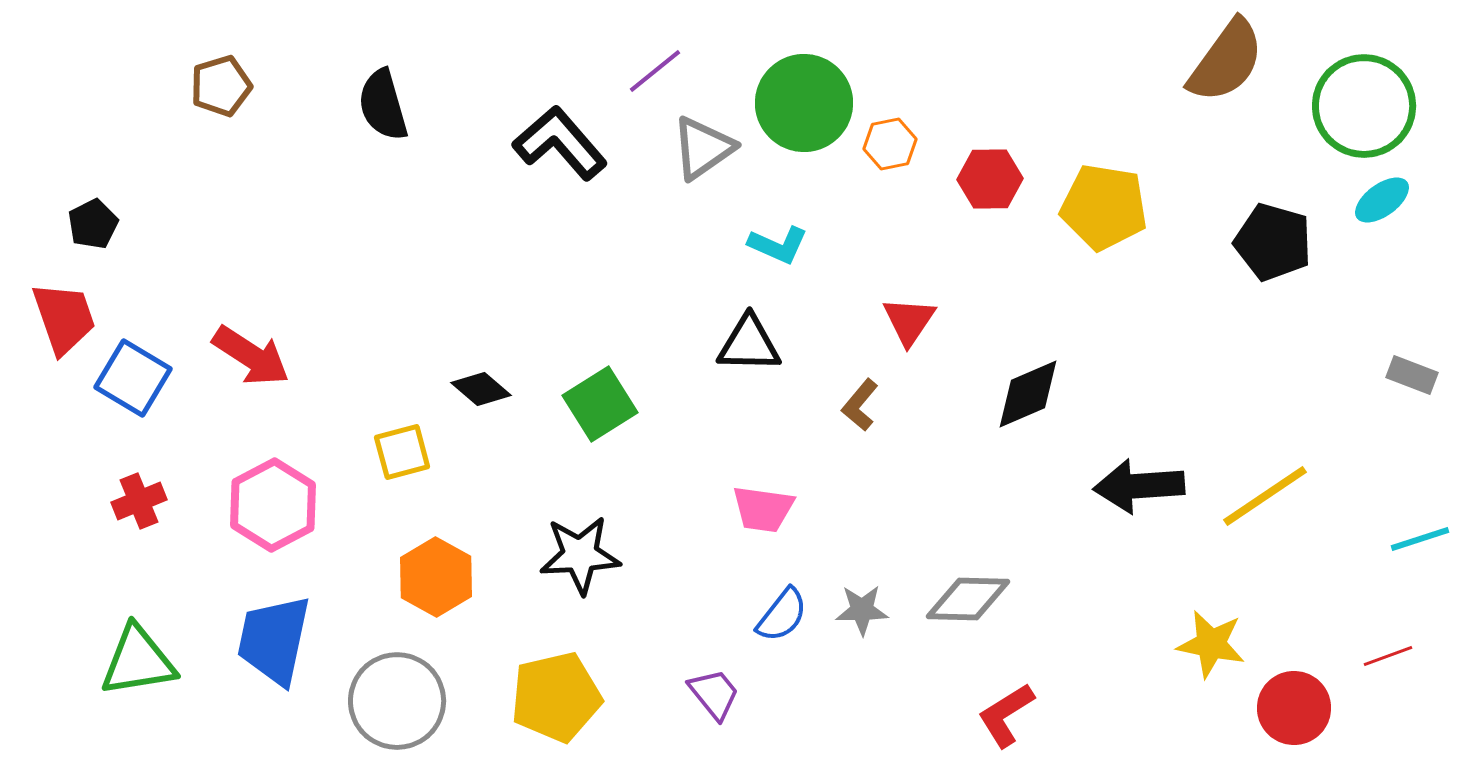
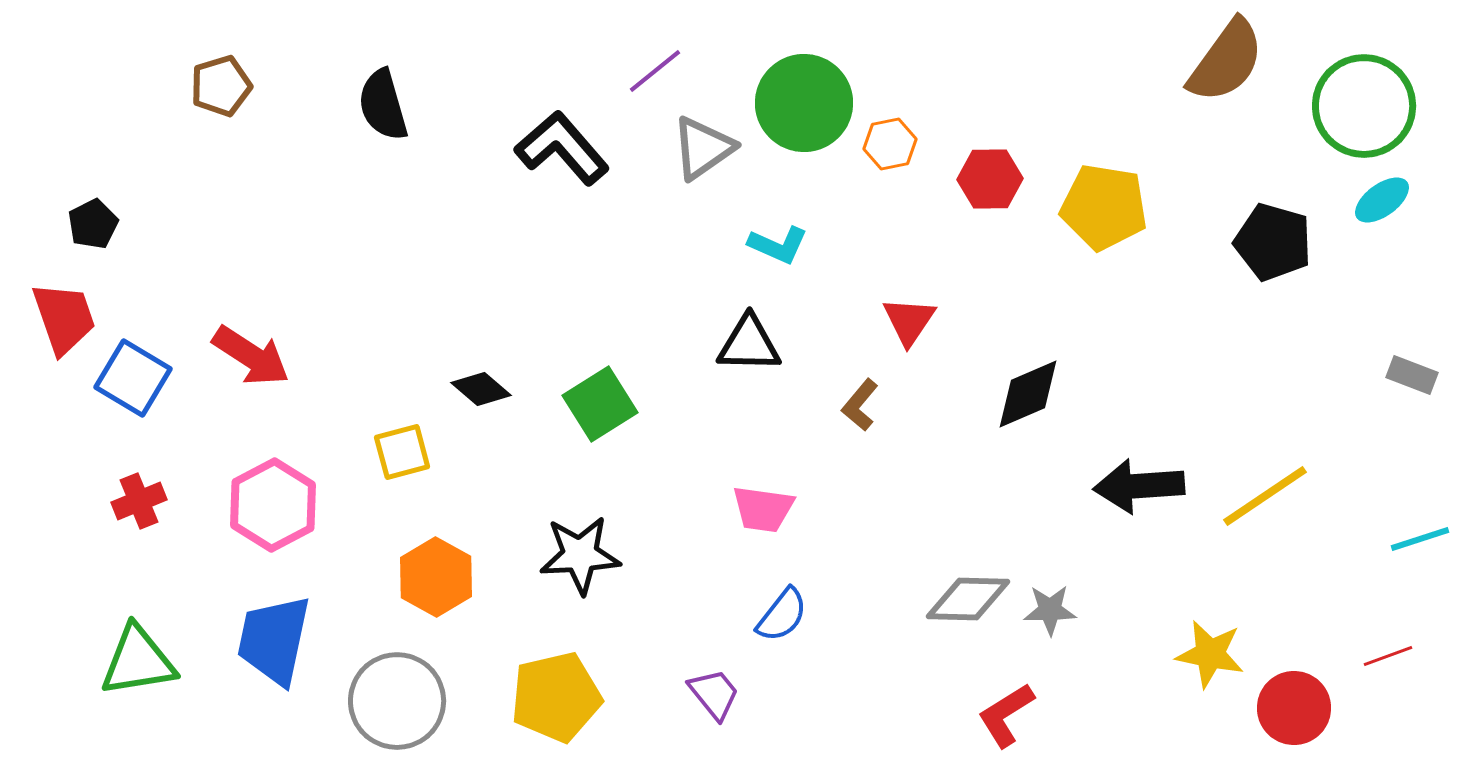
black L-shape at (560, 143): moved 2 px right, 5 px down
gray star at (862, 610): moved 188 px right
yellow star at (1211, 644): moved 1 px left, 10 px down
